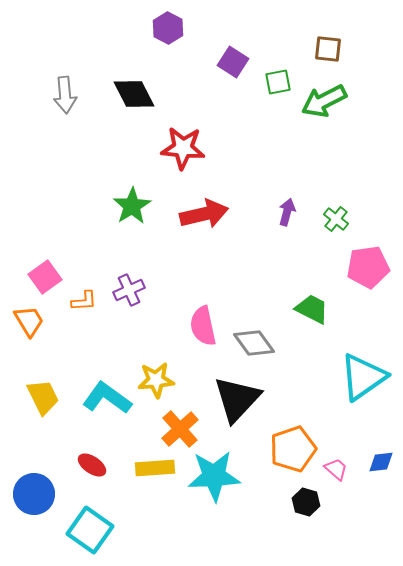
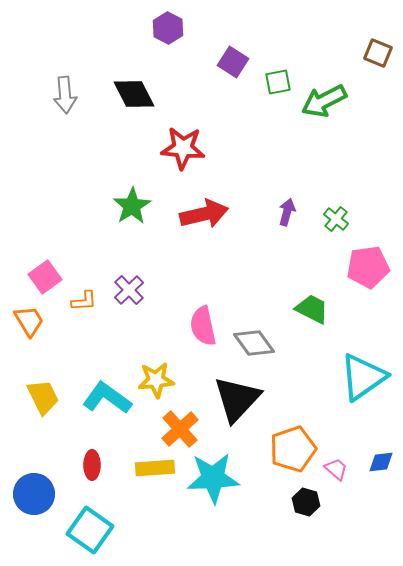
brown square: moved 50 px right, 4 px down; rotated 16 degrees clockwise
purple cross: rotated 20 degrees counterclockwise
red ellipse: rotated 56 degrees clockwise
cyan star: moved 1 px left, 2 px down
